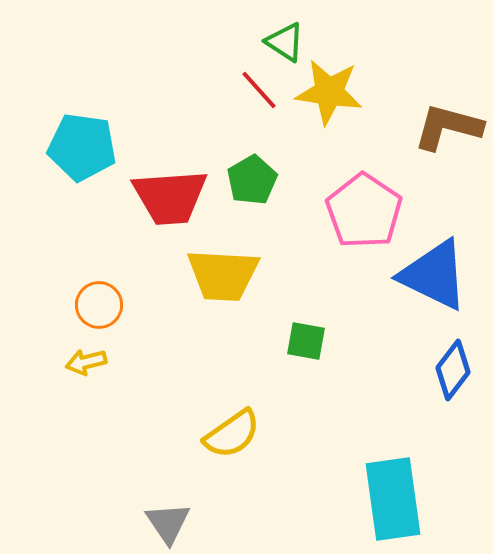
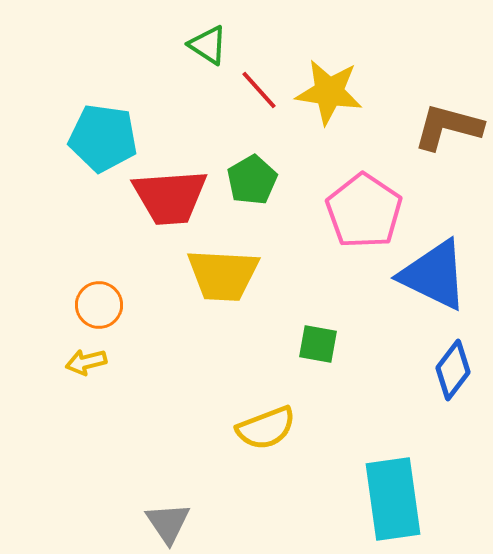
green triangle: moved 77 px left, 3 px down
cyan pentagon: moved 21 px right, 9 px up
green square: moved 12 px right, 3 px down
yellow semicircle: moved 34 px right, 6 px up; rotated 14 degrees clockwise
